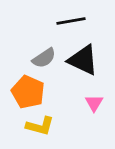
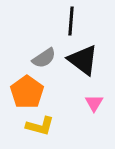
black line: rotated 76 degrees counterclockwise
black triangle: rotated 12 degrees clockwise
orange pentagon: moved 1 px left; rotated 12 degrees clockwise
